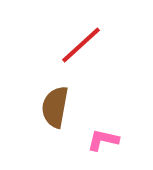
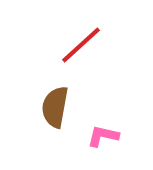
pink L-shape: moved 4 px up
